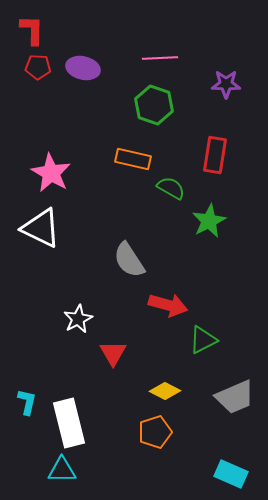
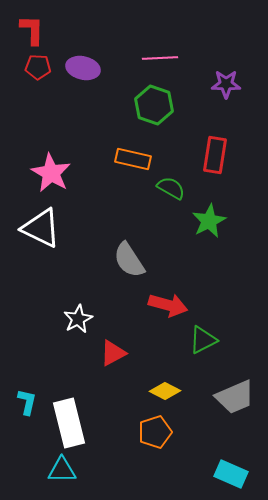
red triangle: rotated 32 degrees clockwise
